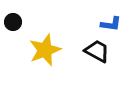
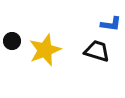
black circle: moved 1 px left, 19 px down
black trapezoid: rotated 12 degrees counterclockwise
